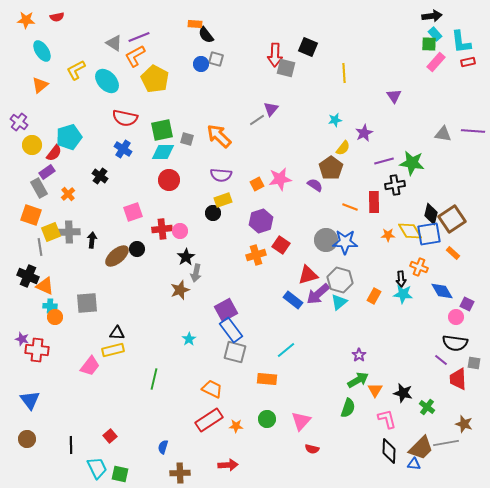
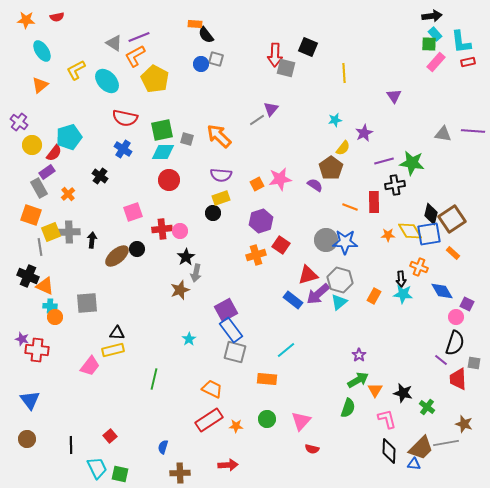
yellow rectangle at (223, 200): moved 2 px left, 2 px up
black semicircle at (455, 343): rotated 80 degrees counterclockwise
